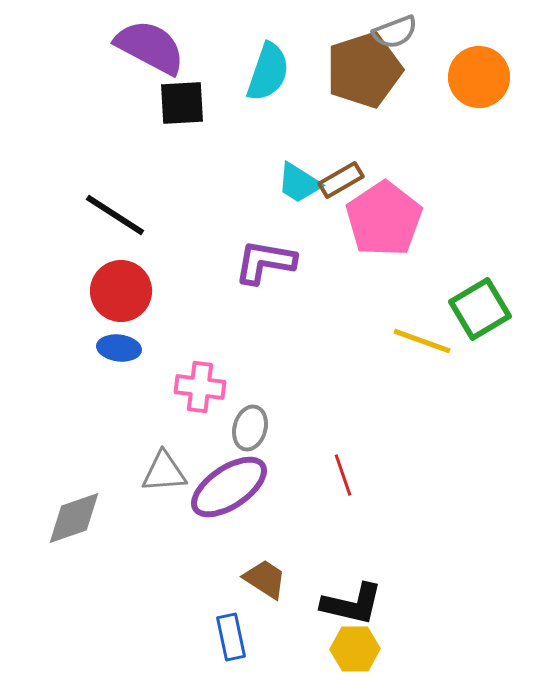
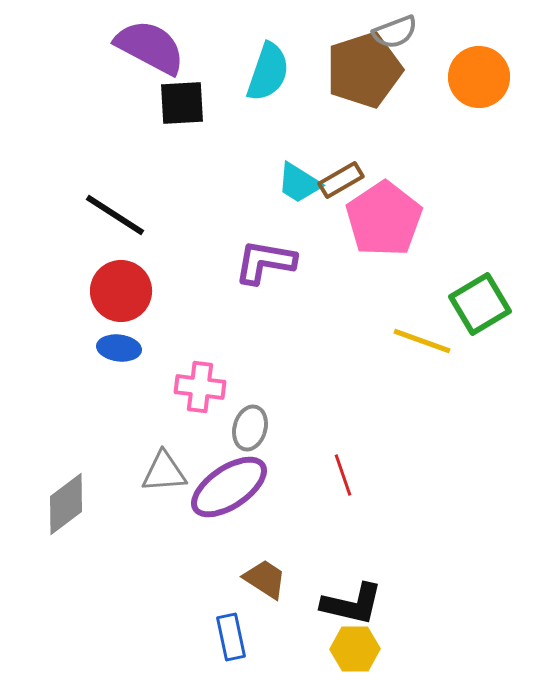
green square: moved 5 px up
gray diamond: moved 8 px left, 14 px up; rotated 18 degrees counterclockwise
